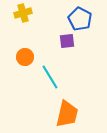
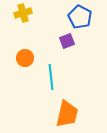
blue pentagon: moved 2 px up
purple square: rotated 14 degrees counterclockwise
orange circle: moved 1 px down
cyan line: moved 1 px right; rotated 25 degrees clockwise
